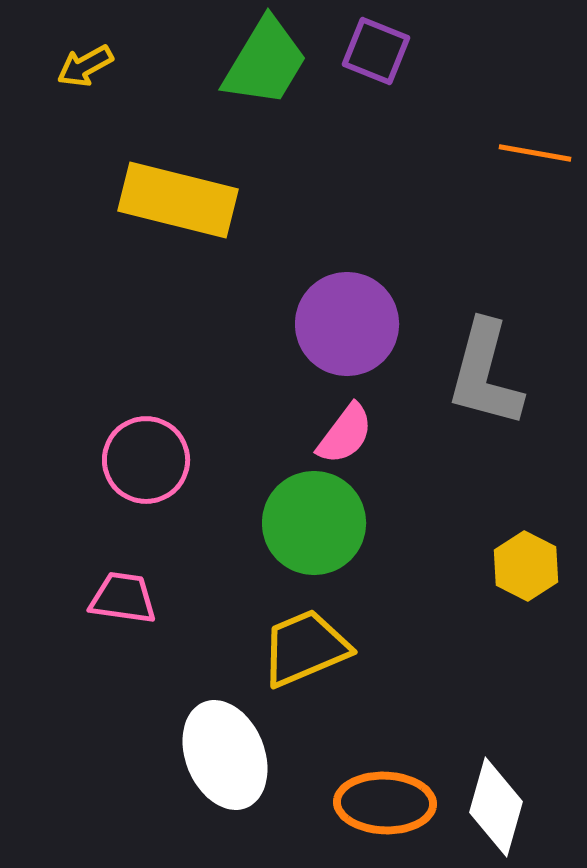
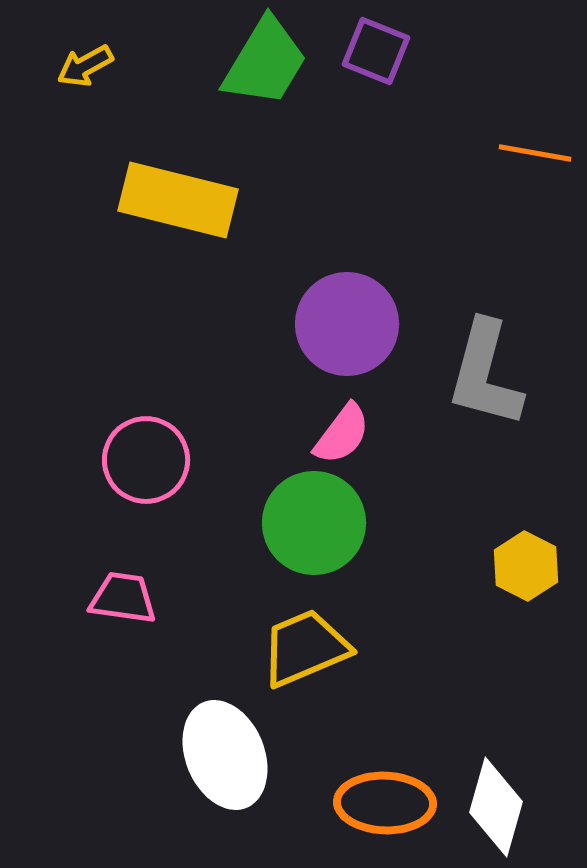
pink semicircle: moved 3 px left
